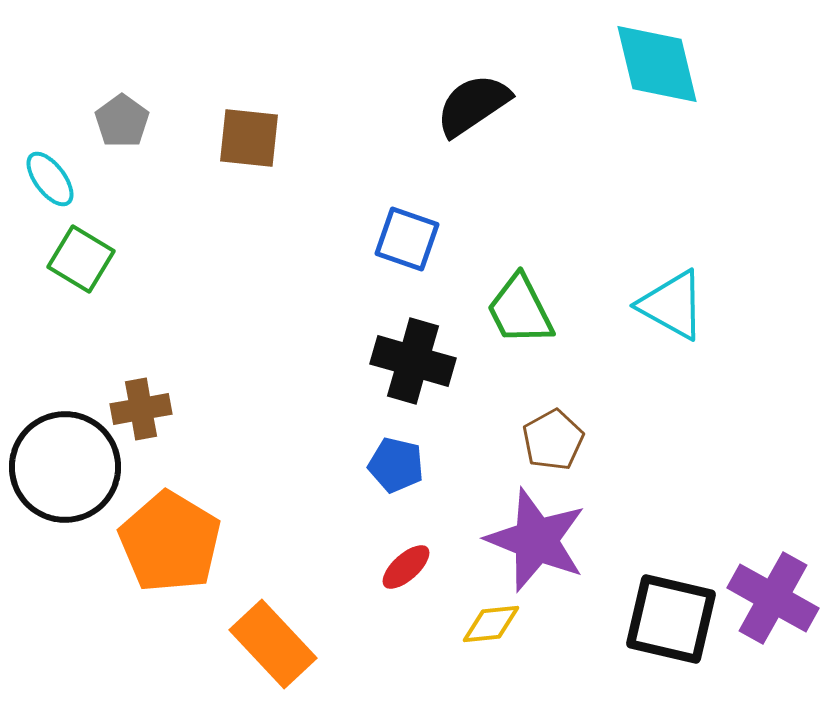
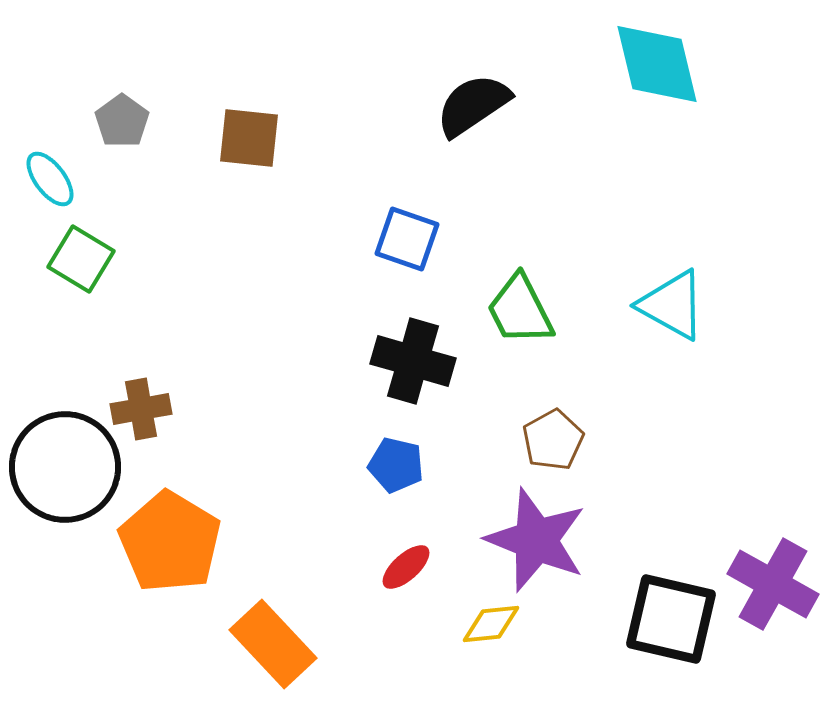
purple cross: moved 14 px up
